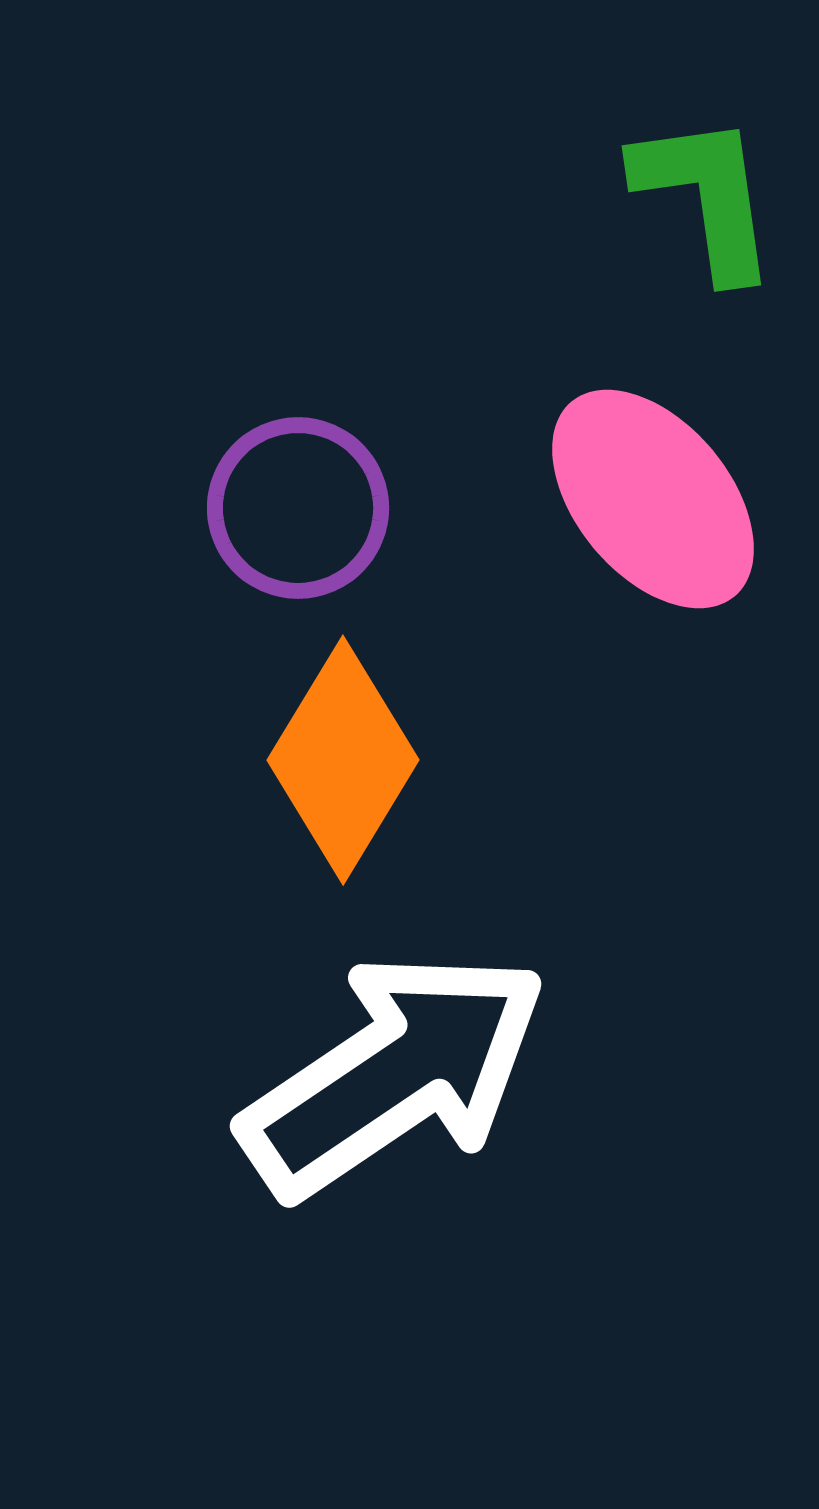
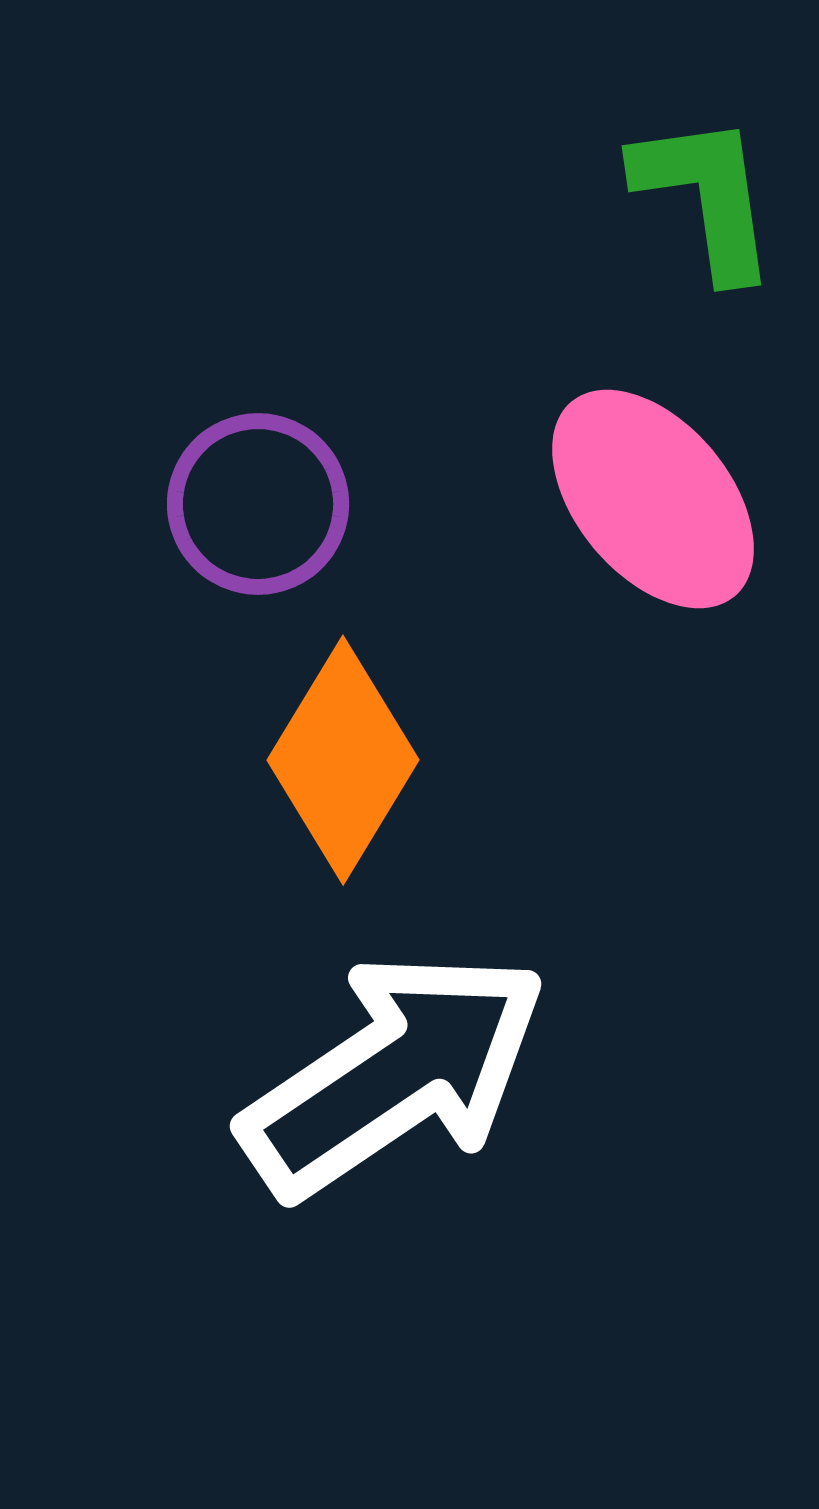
purple circle: moved 40 px left, 4 px up
